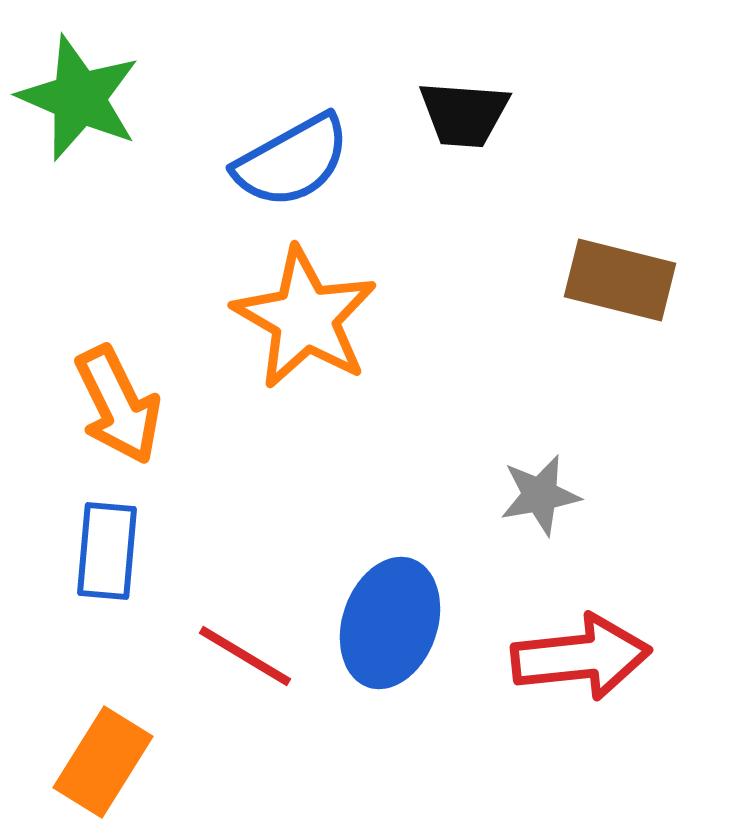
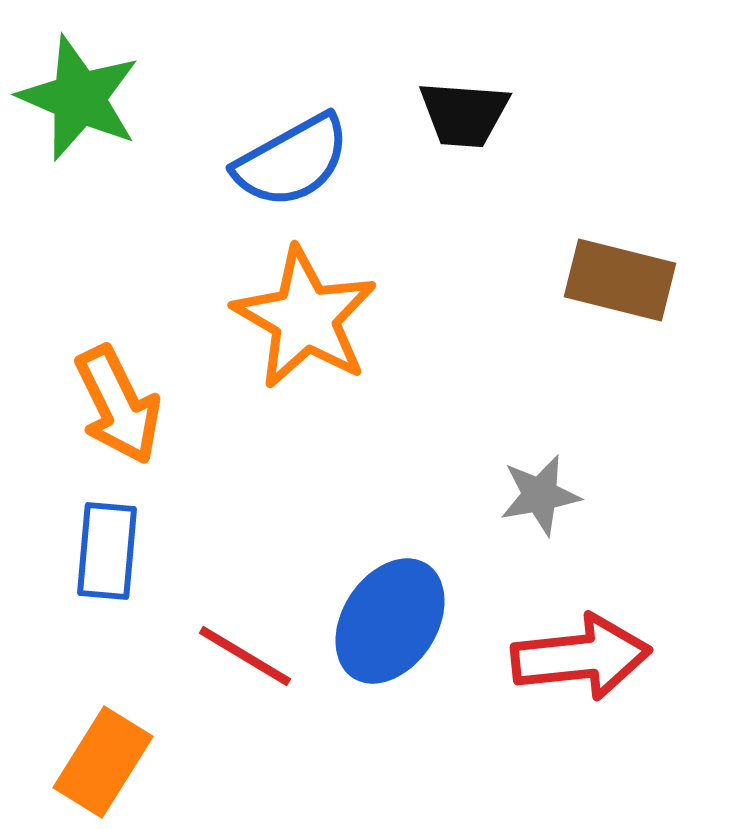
blue ellipse: moved 2 px up; rotated 14 degrees clockwise
